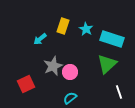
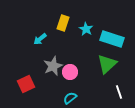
yellow rectangle: moved 3 px up
